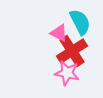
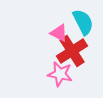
cyan semicircle: moved 3 px right
pink star: moved 7 px left, 1 px down
